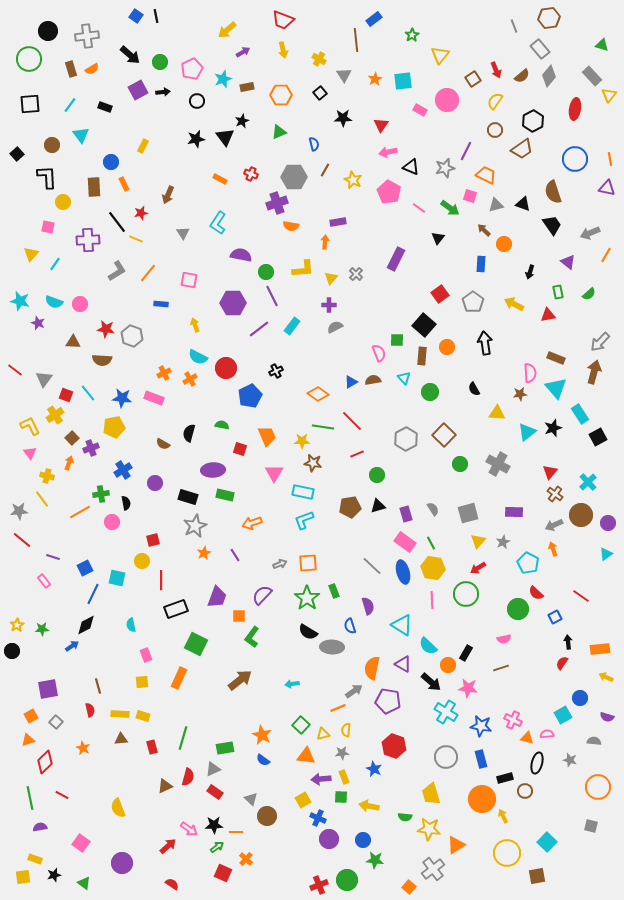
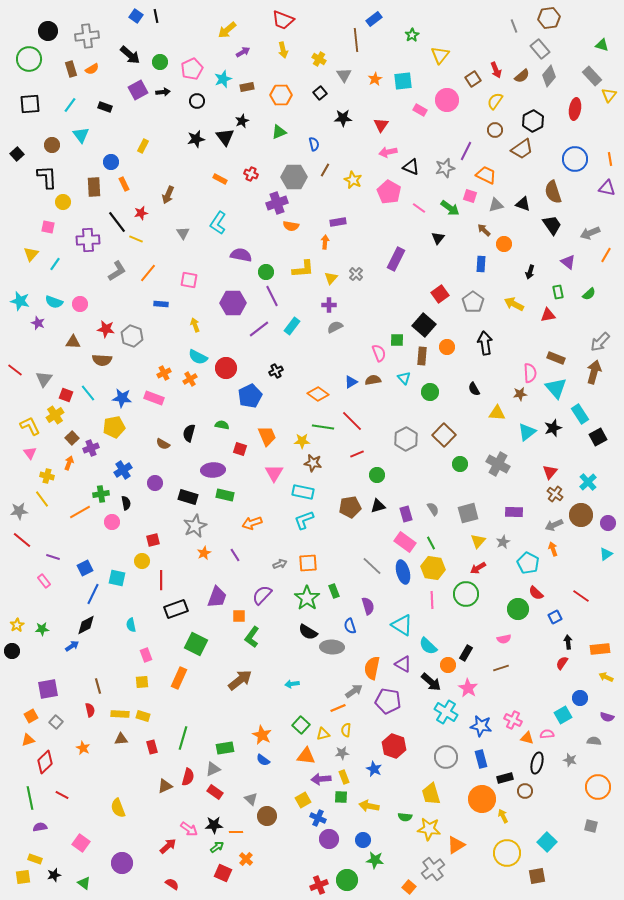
pink star at (468, 688): rotated 24 degrees clockwise
